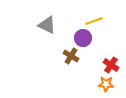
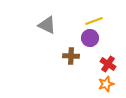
purple circle: moved 7 px right
brown cross: rotated 28 degrees counterclockwise
red cross: moved 3 px left, 1 px up
orange star: rotated 21 degrees counterclockwise
